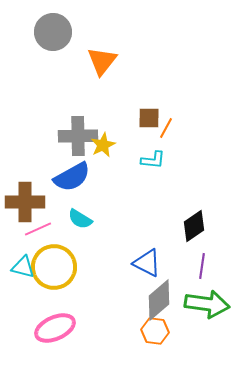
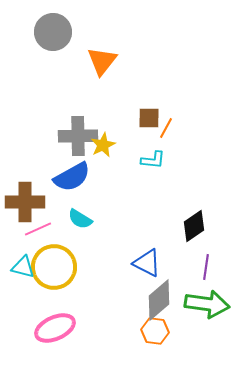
purple line: moved 4 px right, 1 px down
